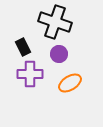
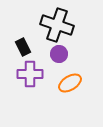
black cross: moved 2 px right, 3 px down
